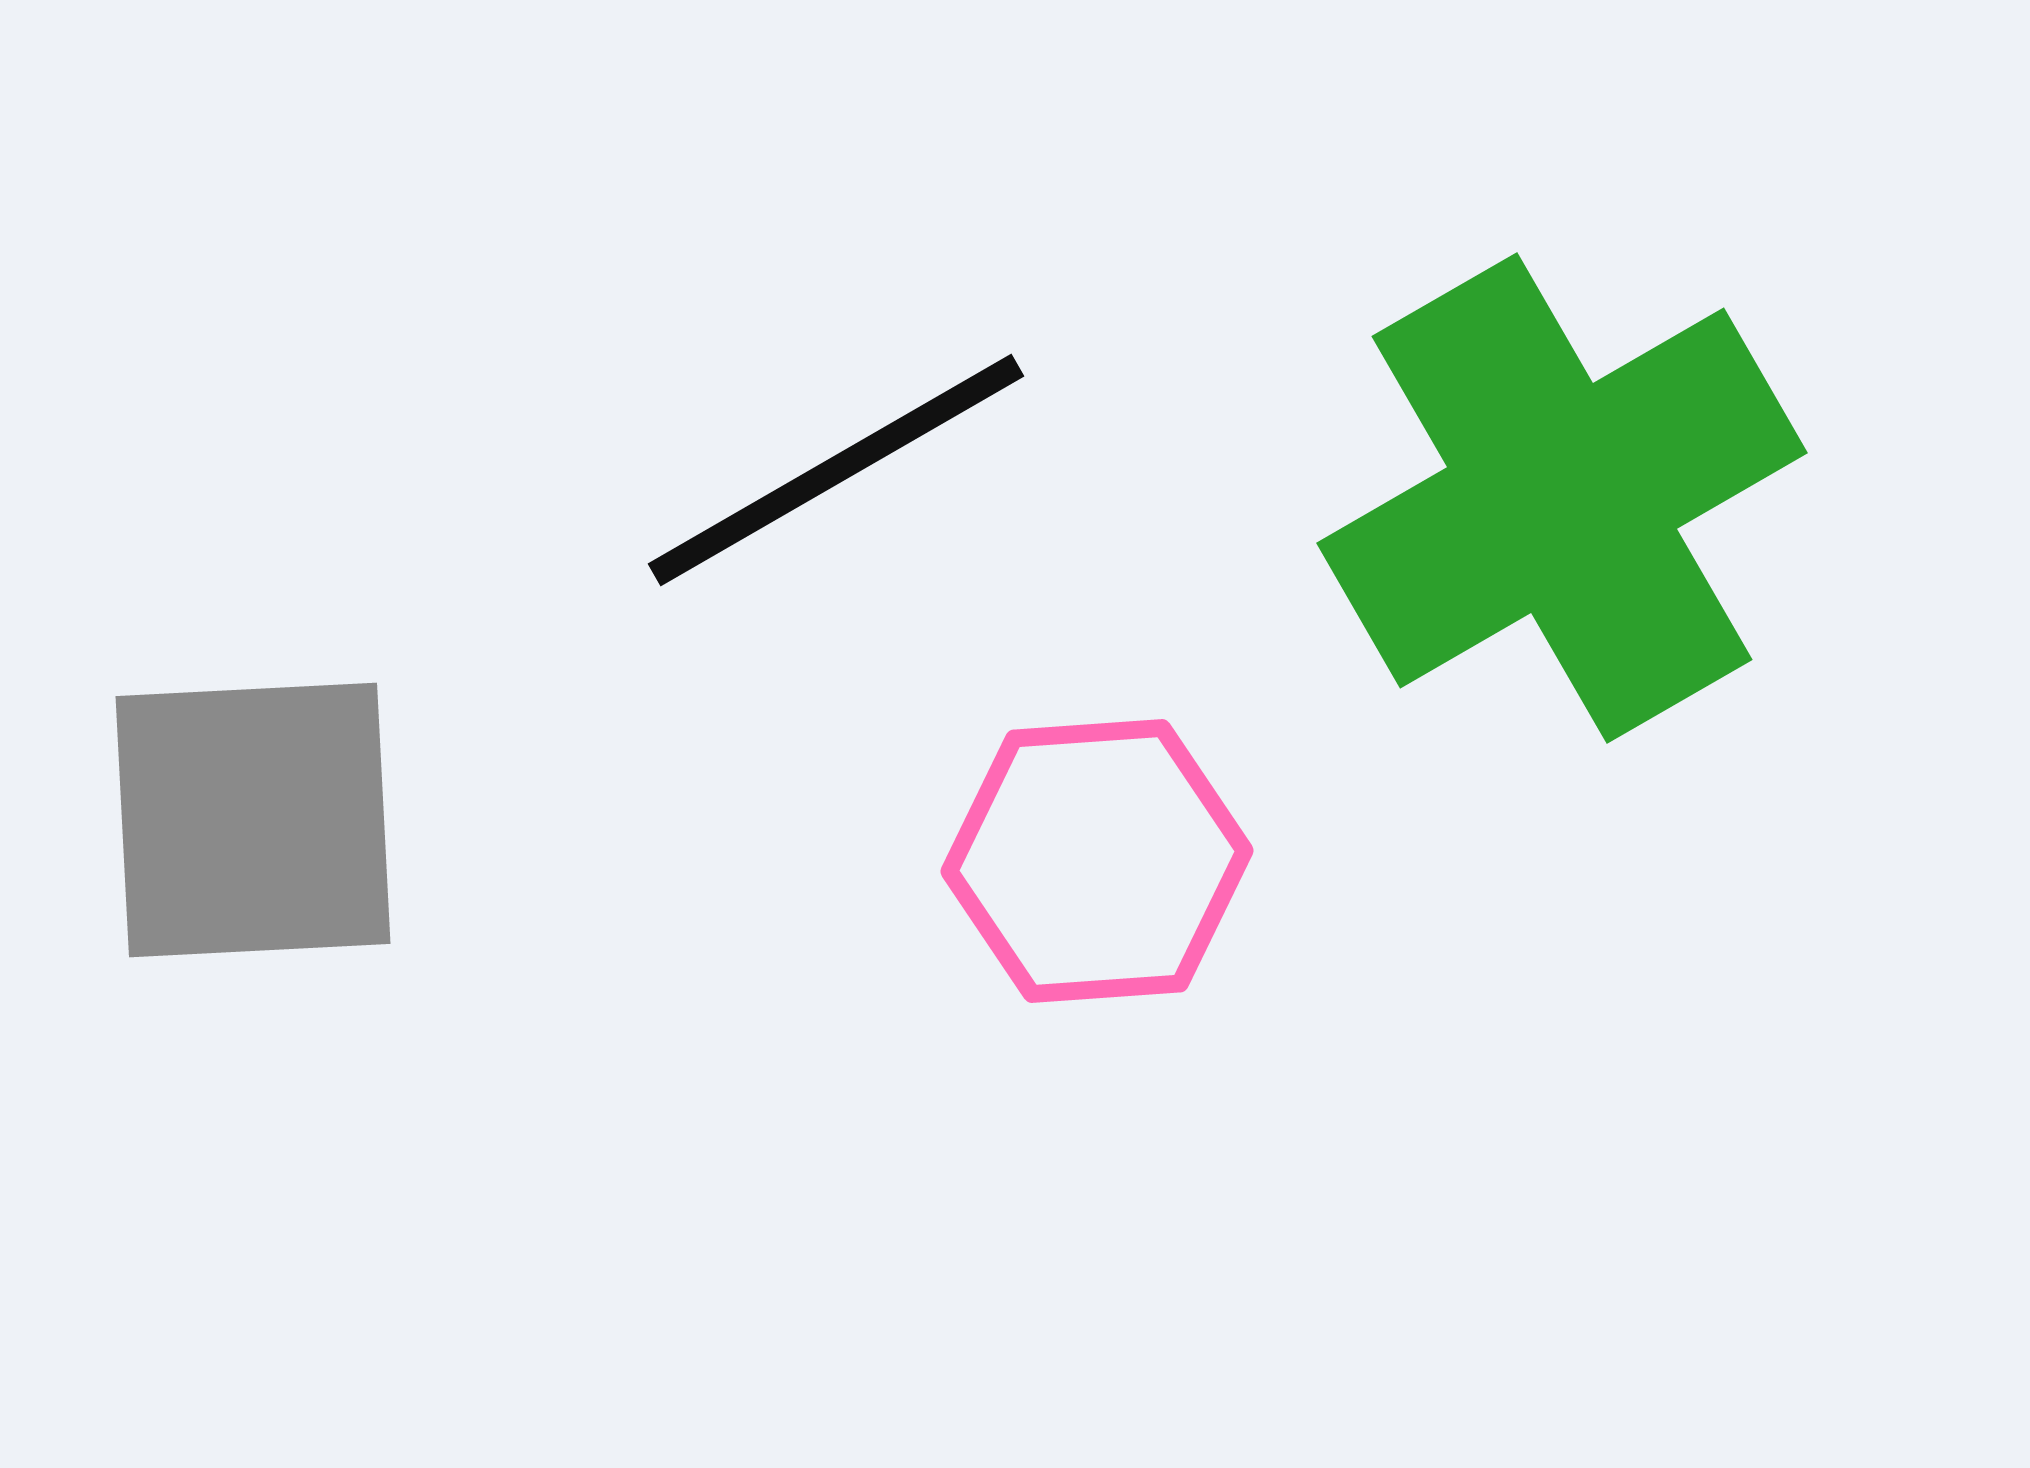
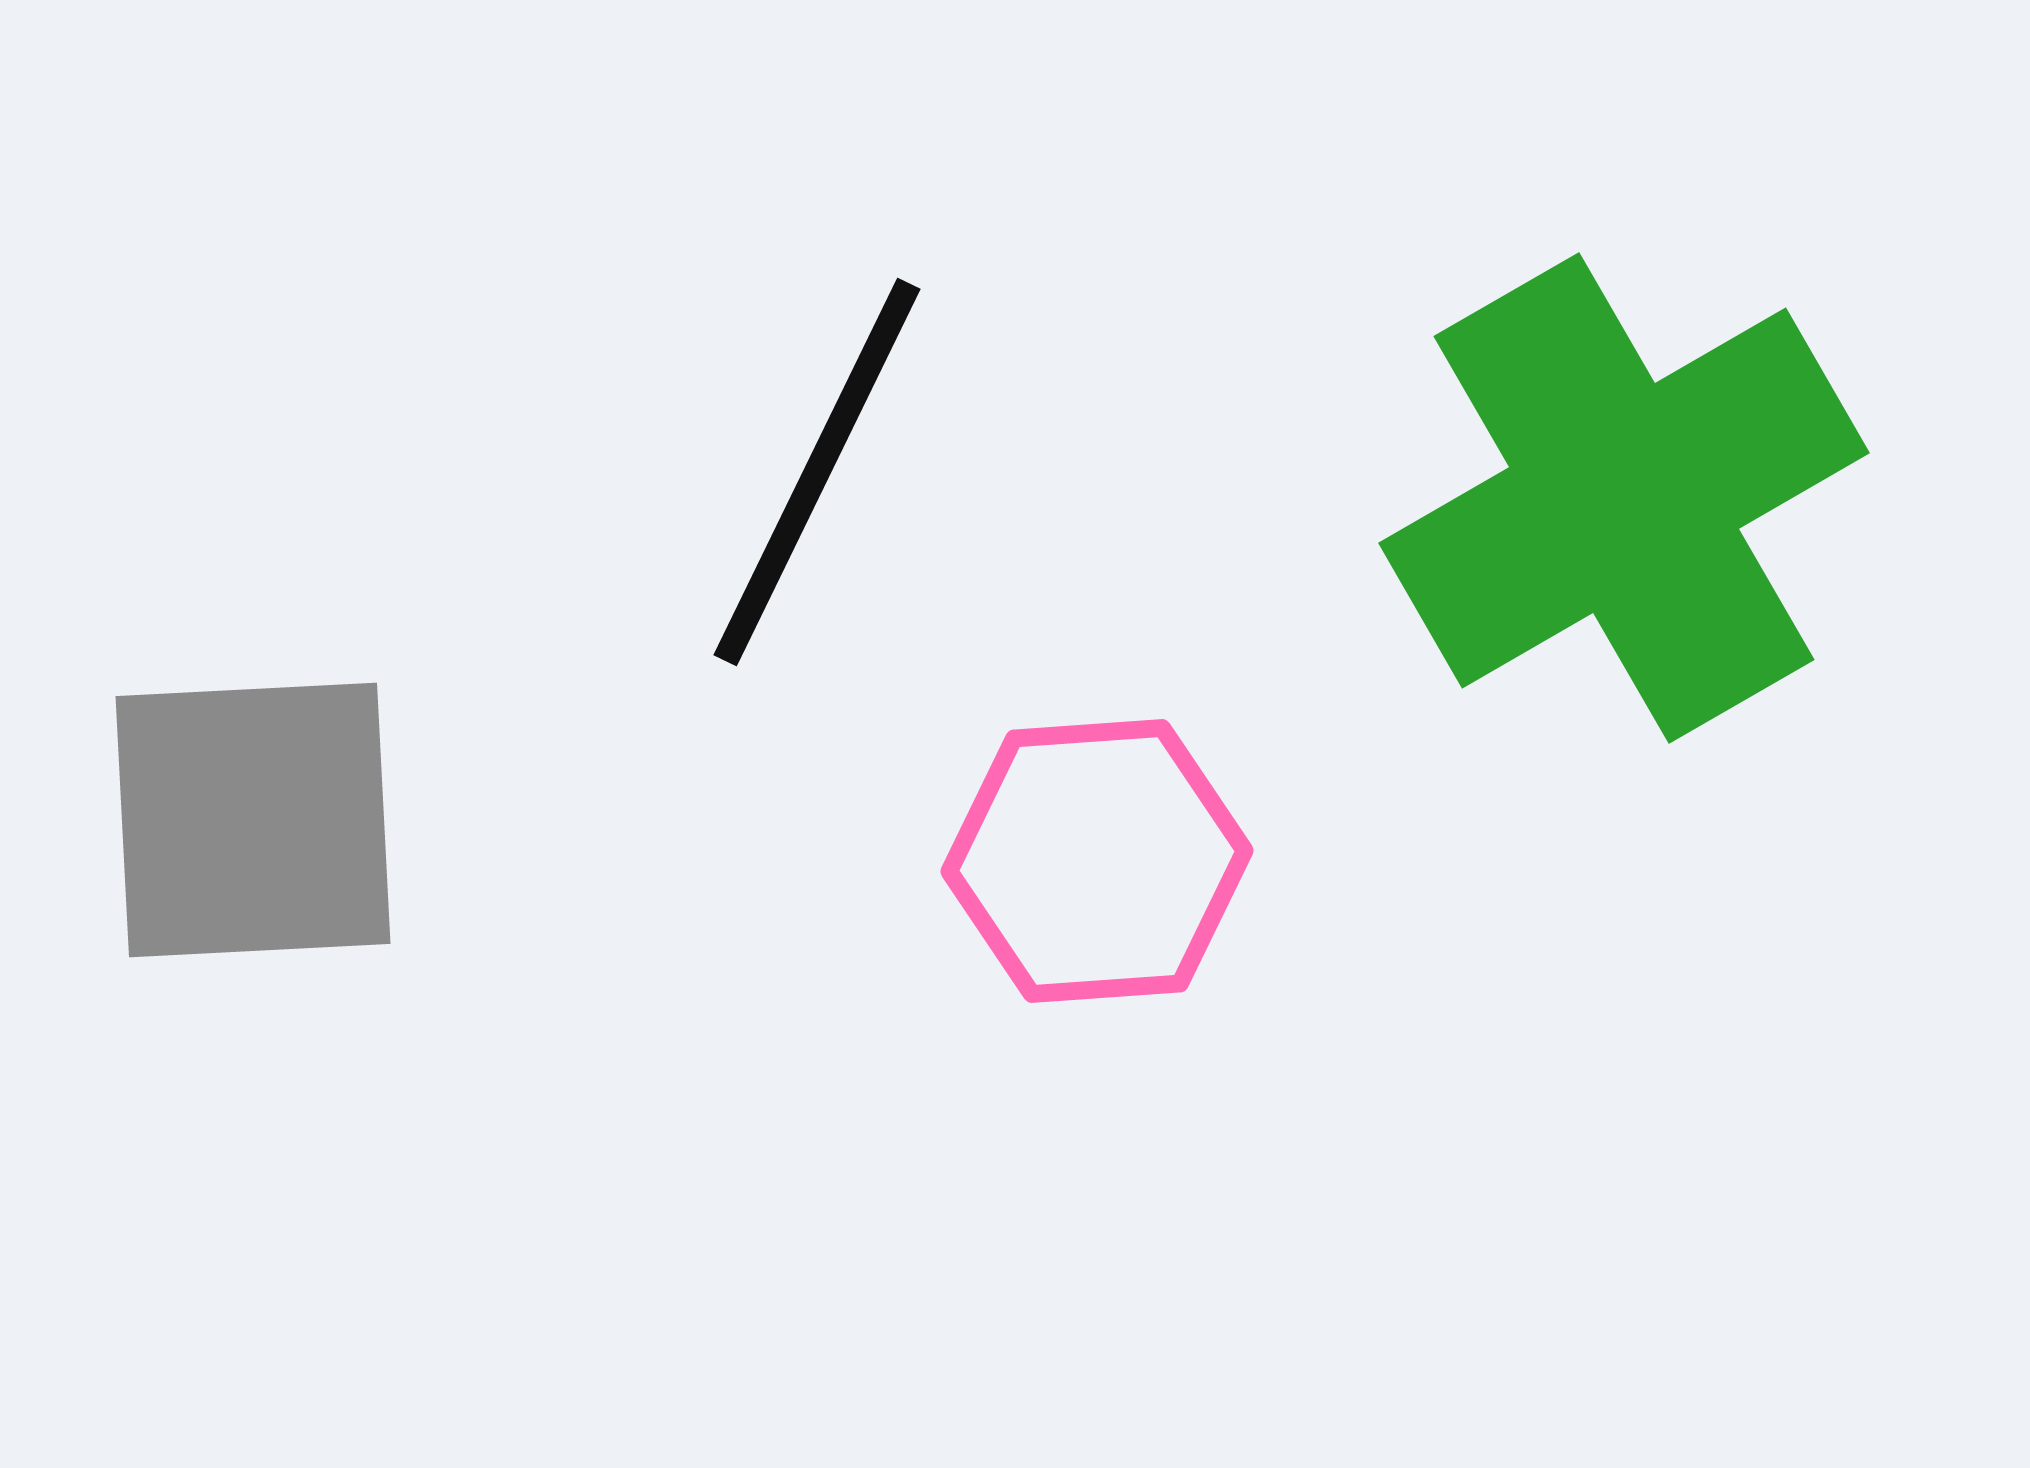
black line: moved 19 px left, 2 px down; rotated 34 degrees counterclockwise
green cross: moved 62 px right
